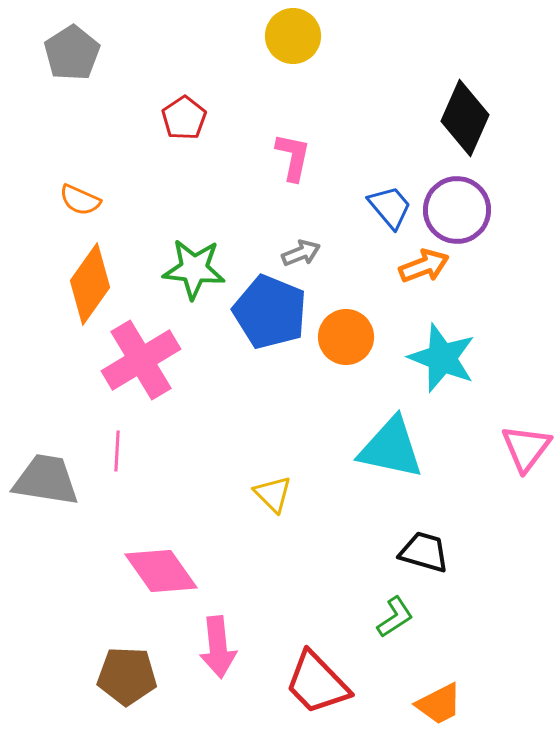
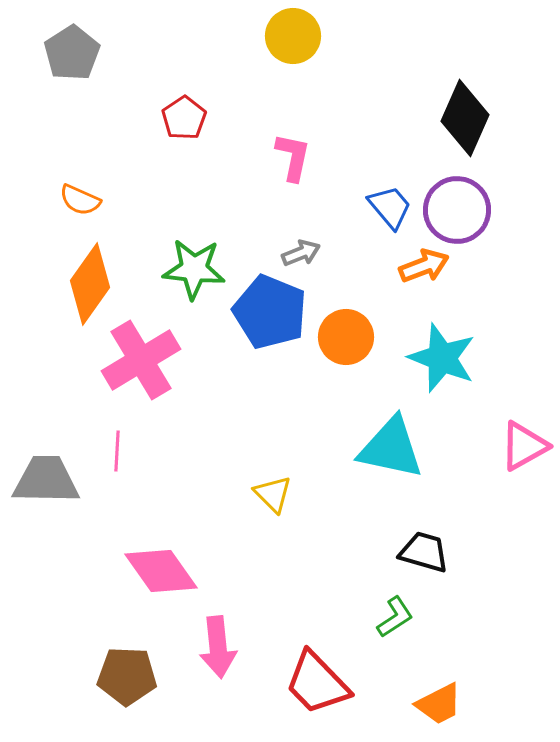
pink triangle: moved 2 px left, 2 px up; rotated 24 degrees clockwise
gray trapezoid: rotated 8 degrees counterclockwise
